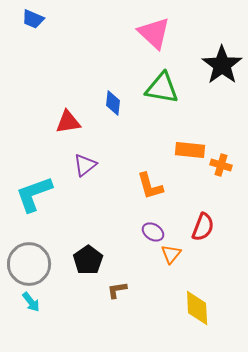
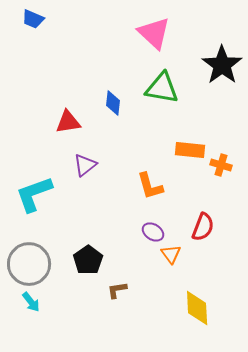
orange triangle: rotated 15 degrees counterclockwise
